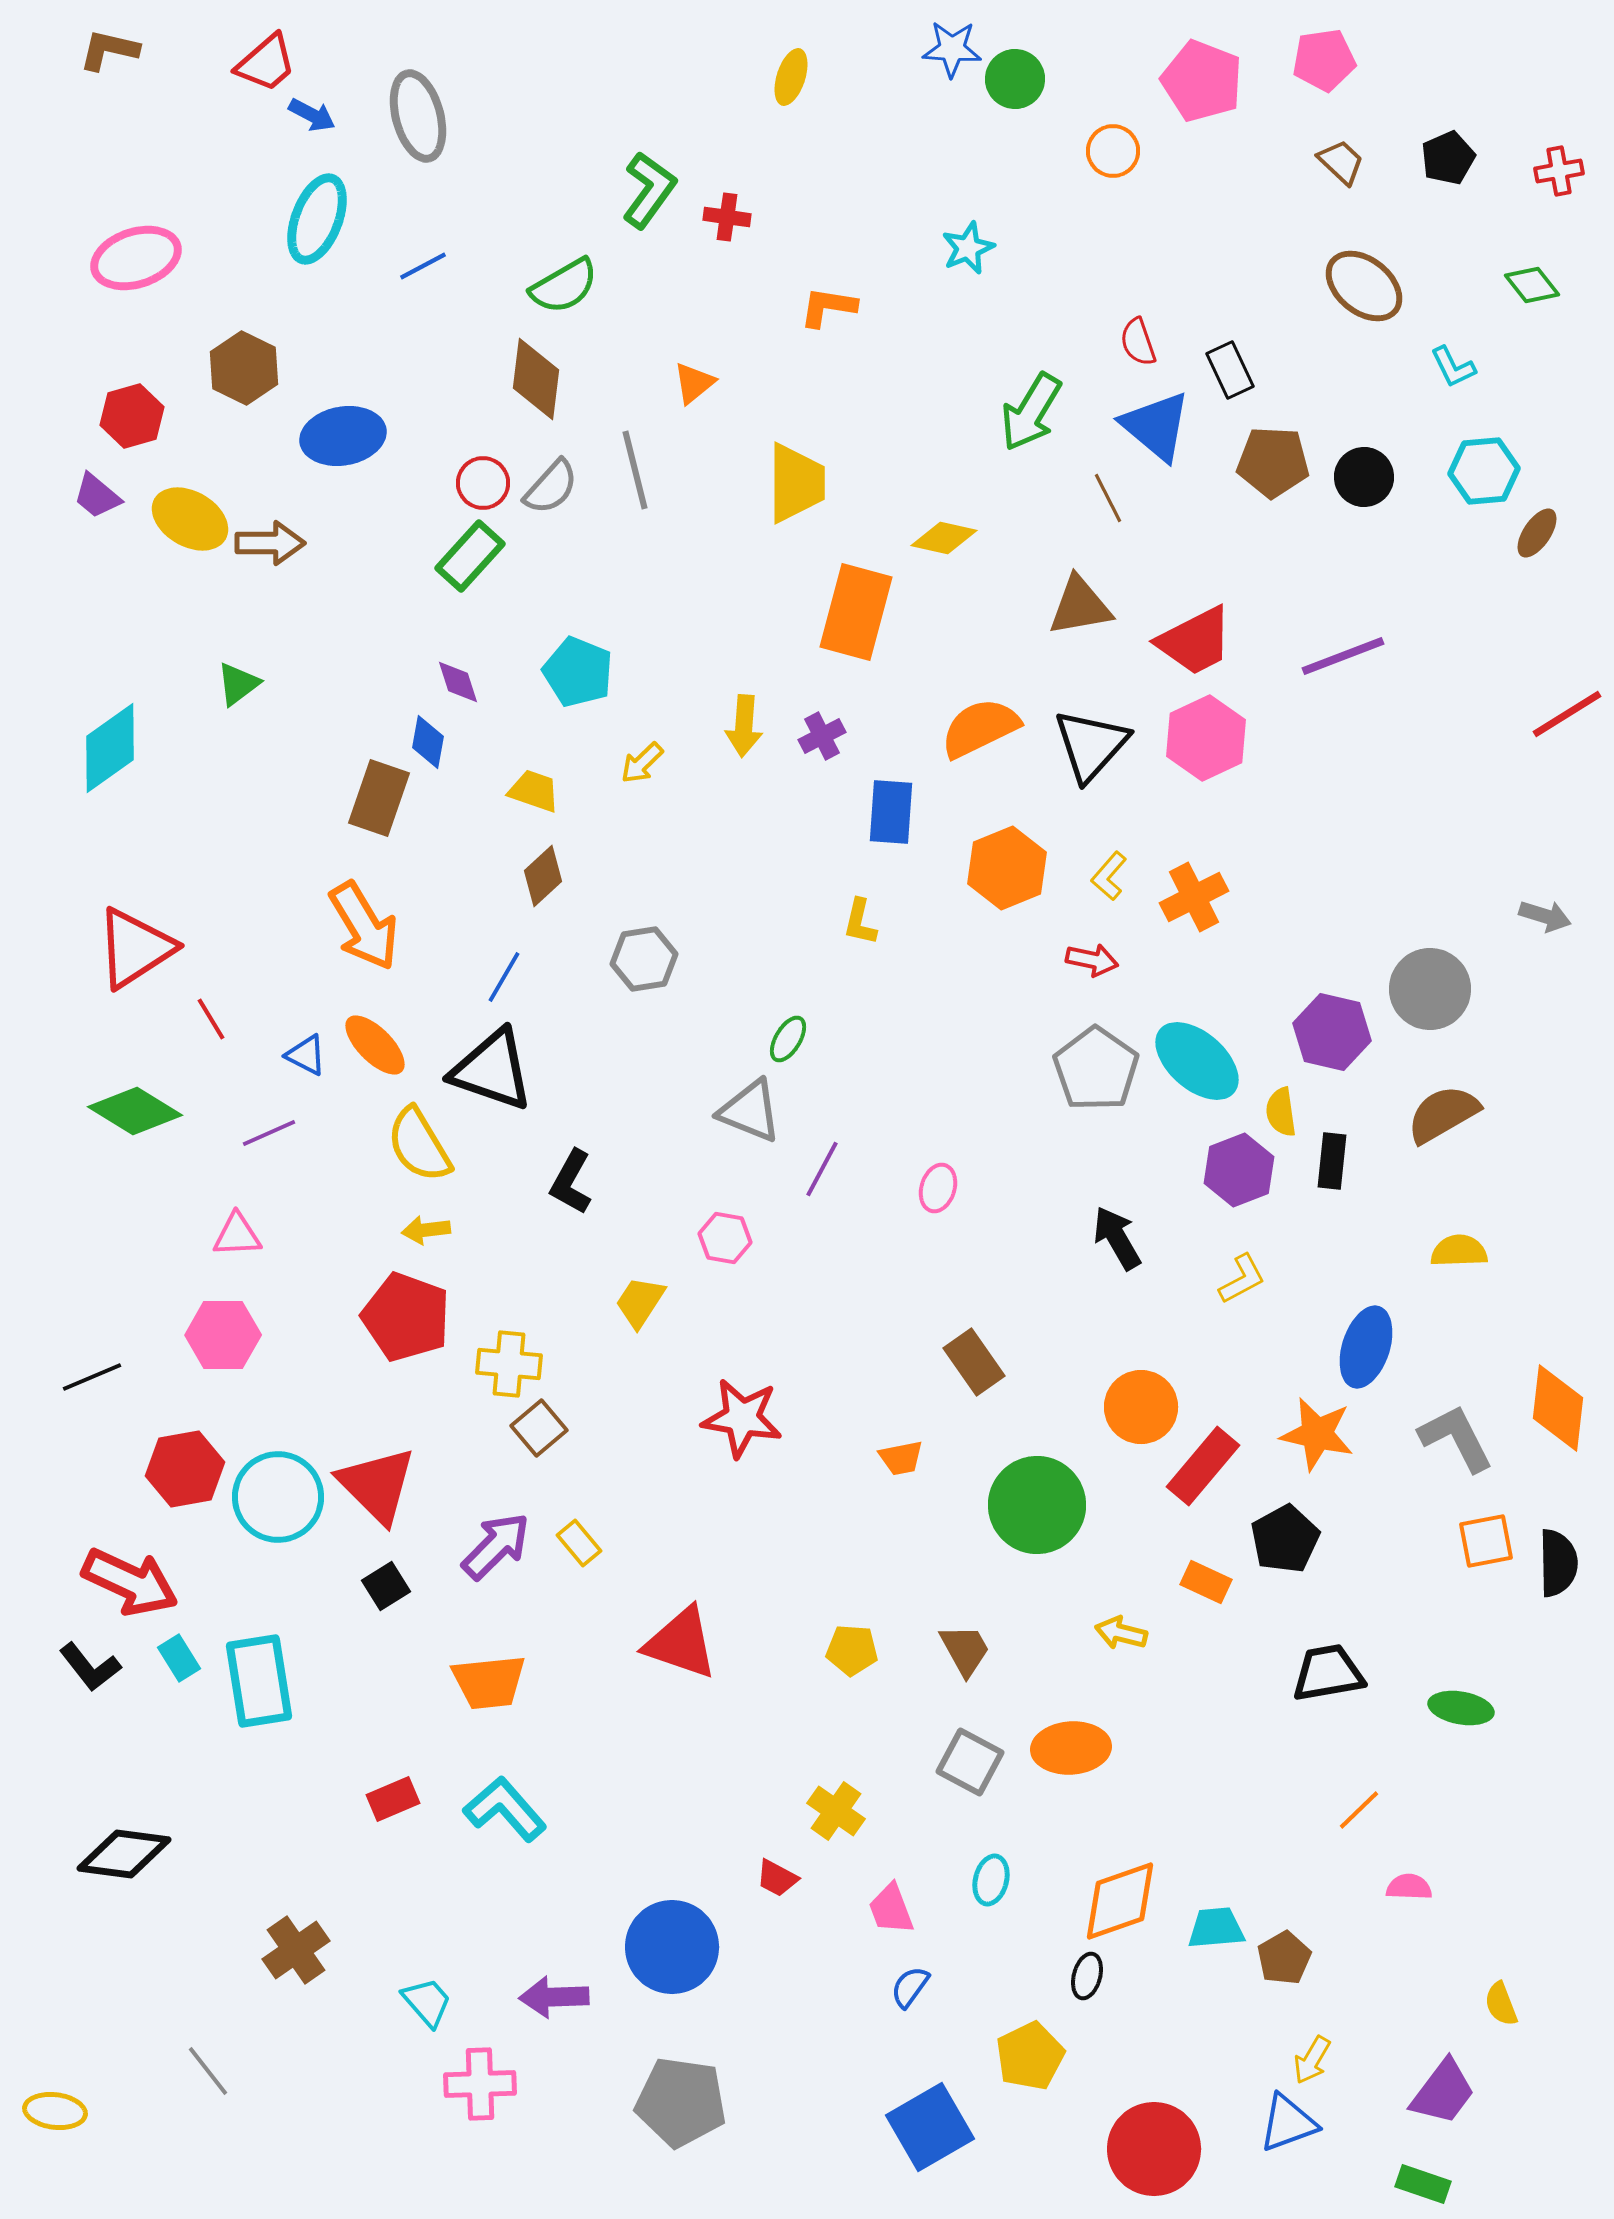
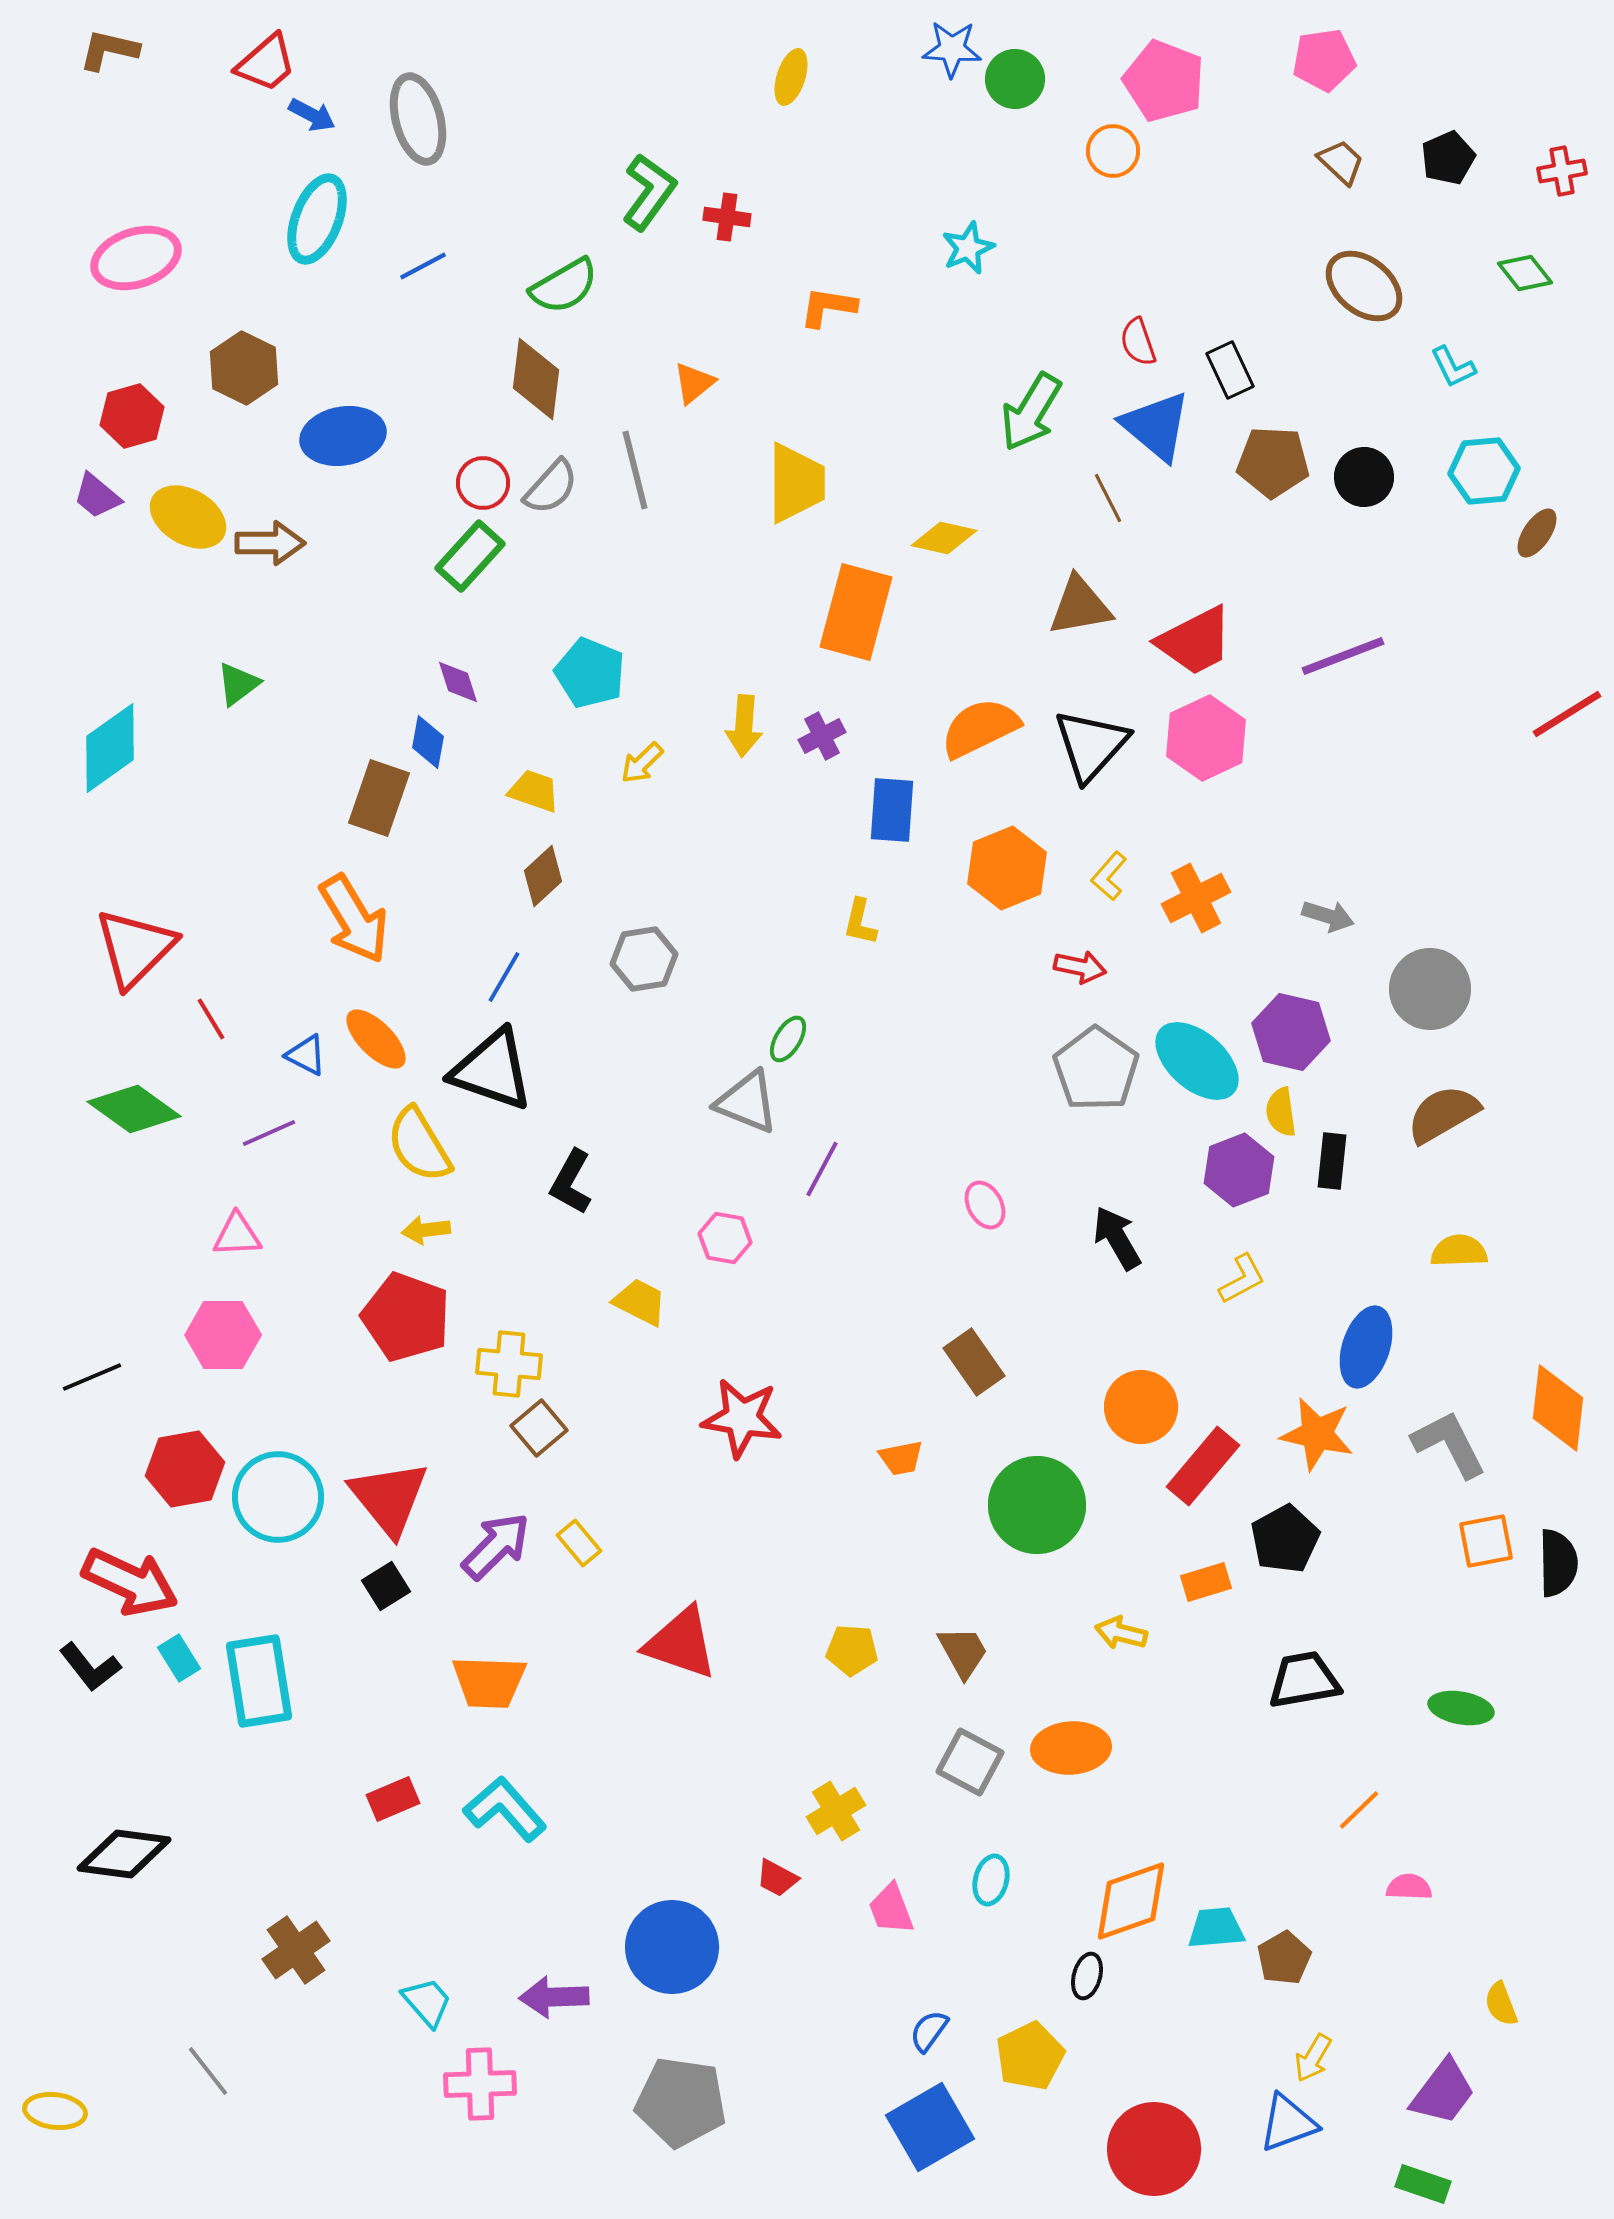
pink pentagon at (1202, 81): moved 38 px left
gray ellipse at (418, 116): moved 3 px down
red cross at (1559, 171): moved 3 px right
green L-shape at (649, 190): moved 2 px down
green diamond at (1532, 285): moved 7 px left, 12 px up
yellow ellipse at (190, 519): moved 2 px left, 2 px up
cyan pentagon at (578, 672): moved 12 px right, 1 px down
blue rectangle at (891, 812): moved 1 px right, 2 px up
orange cross at (1194, 897): moved 2 px right, 1 px down
gray arrow at (1545, 916): moved 217 px left
orange arrow at (364, 926): moved 10 px left, 7 px up
red triangle at (135, 948): rotated 12 degrees counterclockwise
red arrow at (1092, 960): moved 12 px left, 7 px down
purple hexagon at (1332, 1032): moved 41 px left
orange ellipse at (375, 1045): moved 1 px right, 6 px up
green diamond at (135, 1111): moved 1 px left, 2 px up; rotated 4 degrees clockwise
gray triangle at (750, 1111): moved 3 px left, 9 px up
pink ellipse at (938, 1188): moved 47 px right, 17 px down; rotated 45 degrees counterclockwise
yellow trapezoid at (640, 1302): rotated 84 degrees clockwise
gray L-shape at (1456, 1438): moved 7 px left, 6 px down
red triangle at (377, 1485): moved 12 px right, 13 px down; rotated 6 degrees clockwise
orange rectangle at (1206, 1582): rotated 42 degrees counterclockwise
brown trapezoid at (965, 1650): moved 2 px left, 2 px down
black trapezoid at (1328, 1673): moved 24 px left, 7 px down
orange trapezoid at (489, 1682): rotated 8 degrees clockwise
yellow cross at (836, 1811): rotated 24 degrees clockwise
orange diamond at (1120, 1901): moved 11 px right
blue semicircle at (910, 1987): moved 19 px right, 44 px down
yellow arrow at (1312, 2060): moved 1 px right, 2 px up
